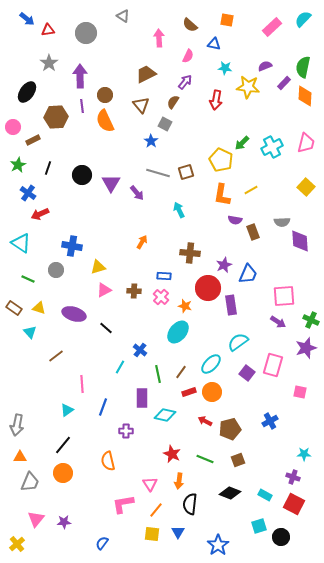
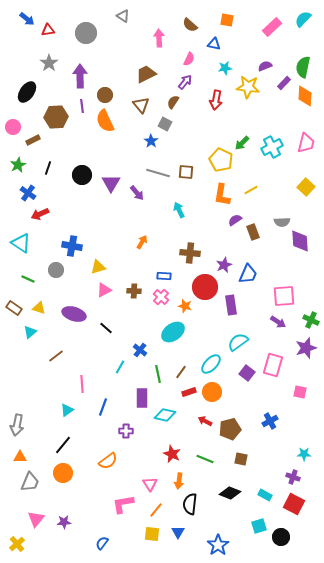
pink semicircle at (188, 56): moved 1 px right, 3 px down
cyan star at (225, 68): rotated 16 degrees counterclockwise
brown square at (186, 172): rotated 21 degrees clockwise
purple semicircle at (235, 220): rotated 136 degrees clockwise
red circle at (208, 288): moved 3 px left, 1 px up
cyan triangle at (30, 332): rotated 32 degrees clockwise
cyan ellipse at (178, 332): moved 5 px left; rotated 15 degrees clockwise
brown square at (238, 460): moved 3 px right, 1 px up; rotated 32 degrees clockwise
orange semicircle at (108, 461): rotated 114 degrees counterclockwise
